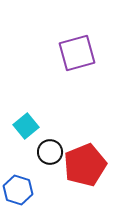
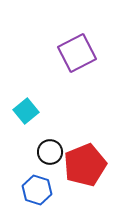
purple square: rotated 12 degrees counterclockwise
cyan square: moved 15 px up
blue hexagon: moved 19 px right
